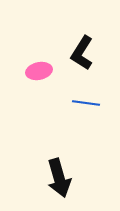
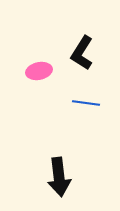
black arrow: moved 1 px up; rotated 9 degrees clockwise
